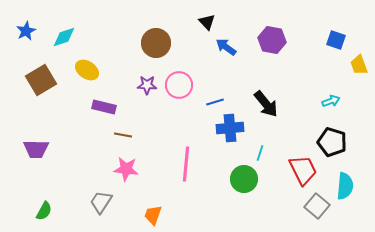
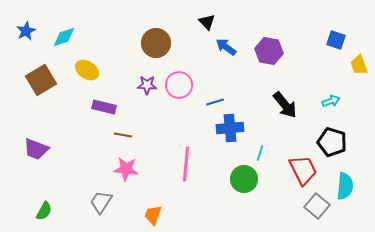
purple hexagon: moved 3 px left, 11 px down
black arrow: moved 19 px right, 1 px down
purple trapezoid: rotated 20 degrees clockwise
